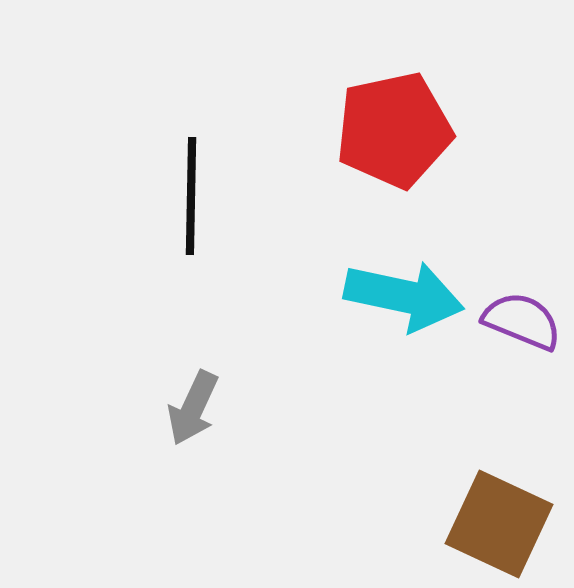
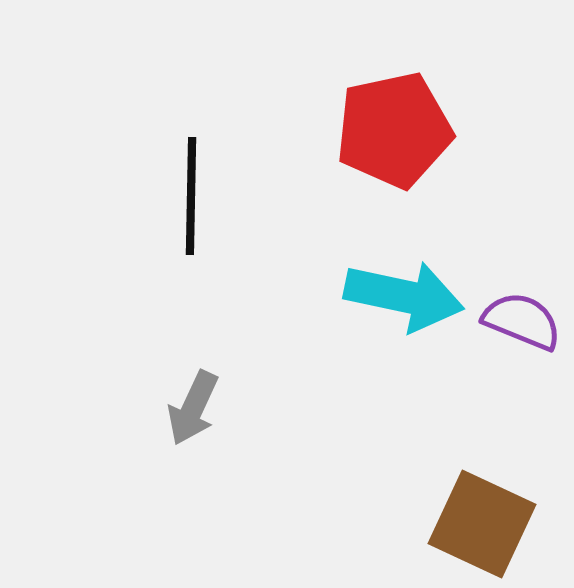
brown square: moved 17 px left
